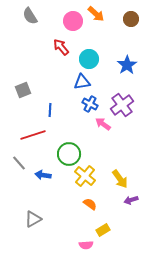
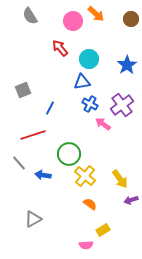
red arrow: moved 1 px left, 1 px down
blue line: moved 2 px up; rotated 24 degrees clockwise
